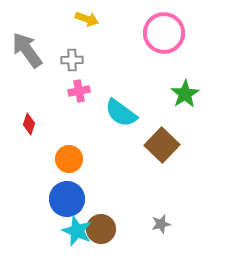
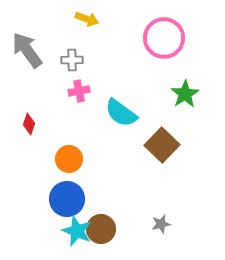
pink circle: moved 5 px down
